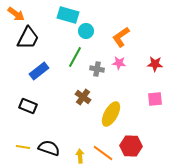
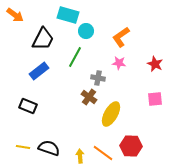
orange arrow: moved 1 px left, 1 px down
black trapezoid: moved 15 px right, 1 px down
red star: rotated 21 degrees clockwise
gray cross: moved 1 px right, 9 px down
brown cross: moved 6 px right
